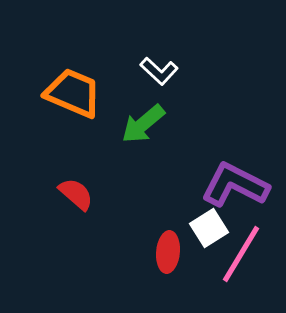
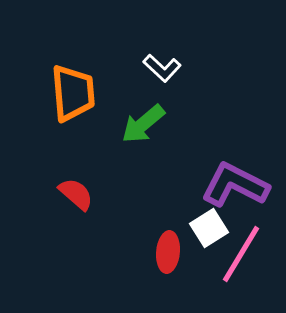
white L-shape: moved 3 px right, 3 px up
orange trapezoid: rotated 62 degrees clockwise
